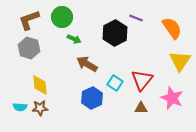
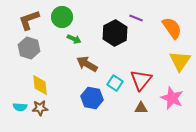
red triangle: moved 1 px left
blue hexagon: rotated 25 degrees counterclockwise
